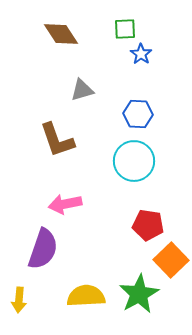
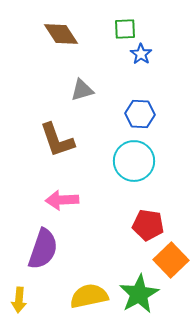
blue hexagon: moved 2 px right
pink arrow: moved 3 px left, 4 px up; rotated 8 degrees clockwise
yellow semicircle: moved 3 px right; rotated 9 degrees counterclockwise
